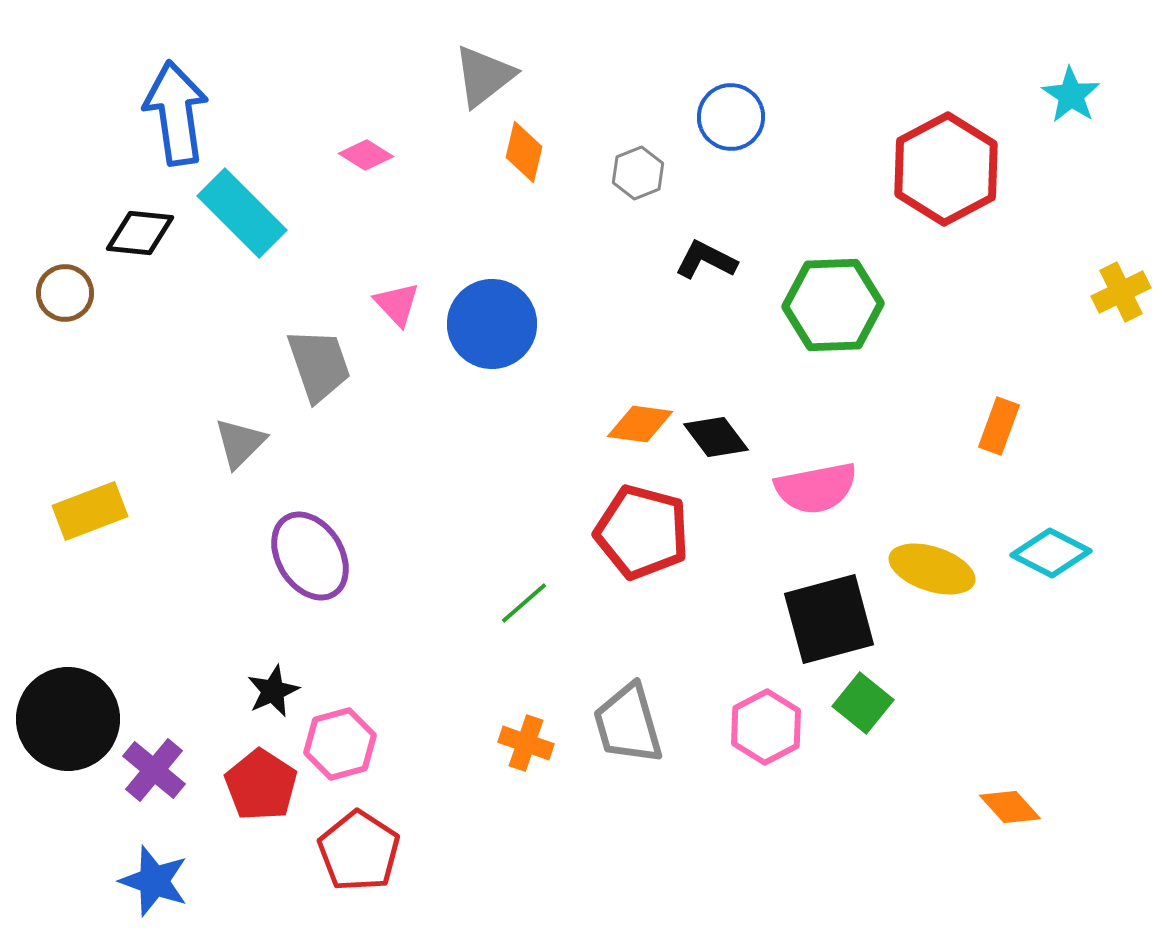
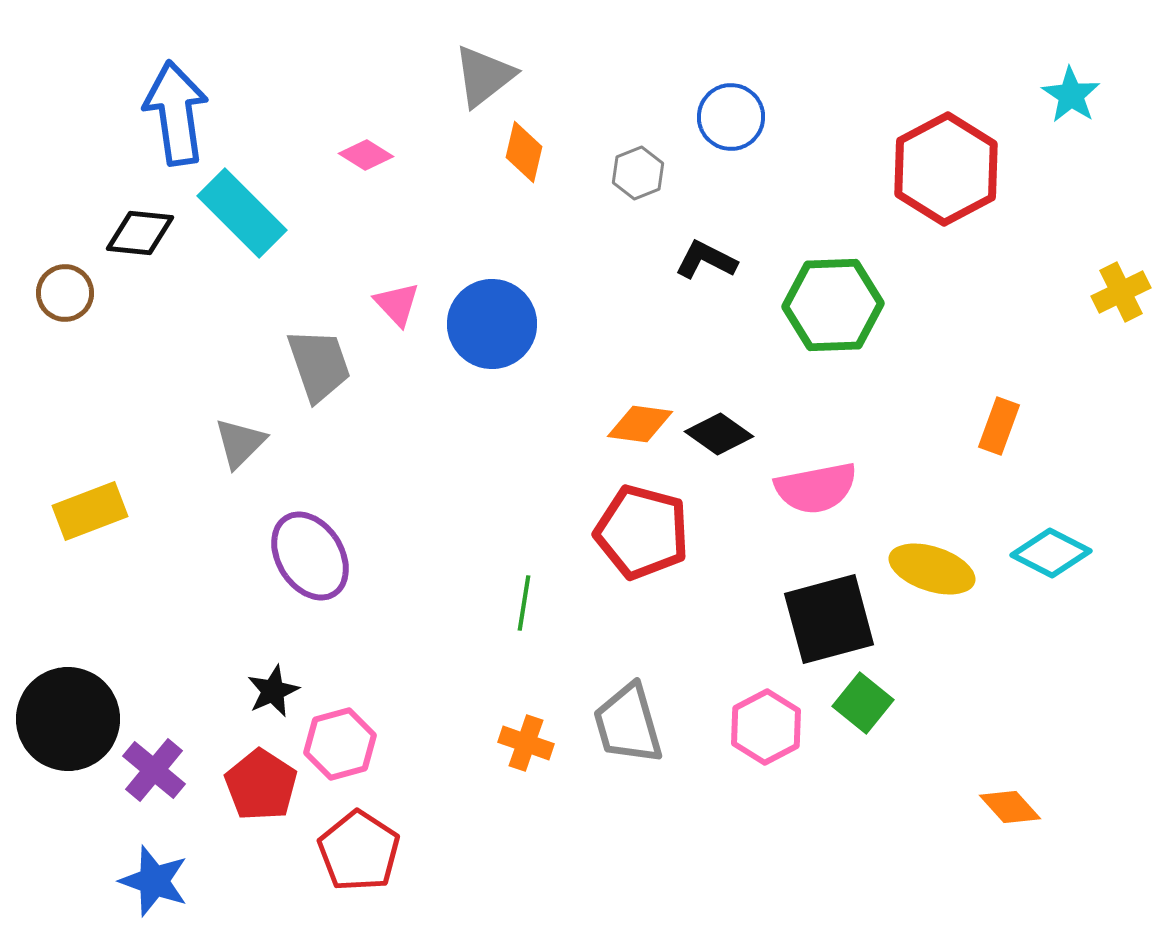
black diamond at (716, 437): moved 3 px right, 3 px up; rotated 18 degrees counterclockwise
green line at (524, 603): rotated 40 degrees counterclockwise
